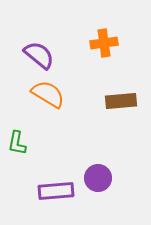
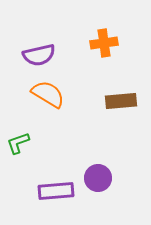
purple semicircle: rotated 128 degrees clockwise
green L-shape: moved 1 px right; rotated 60 degrees clockwise
